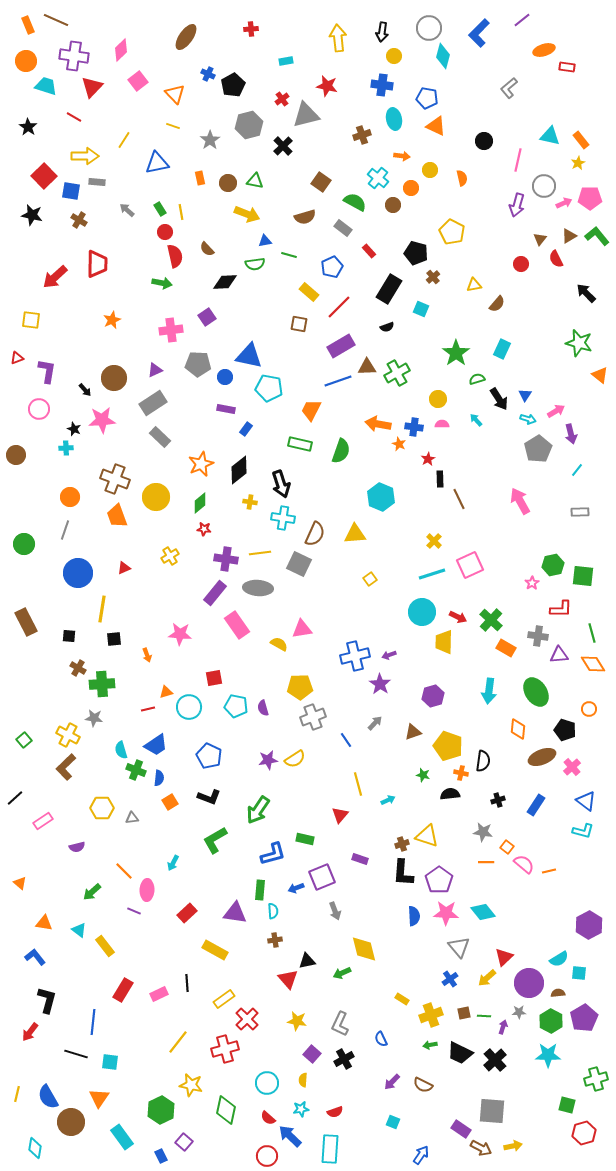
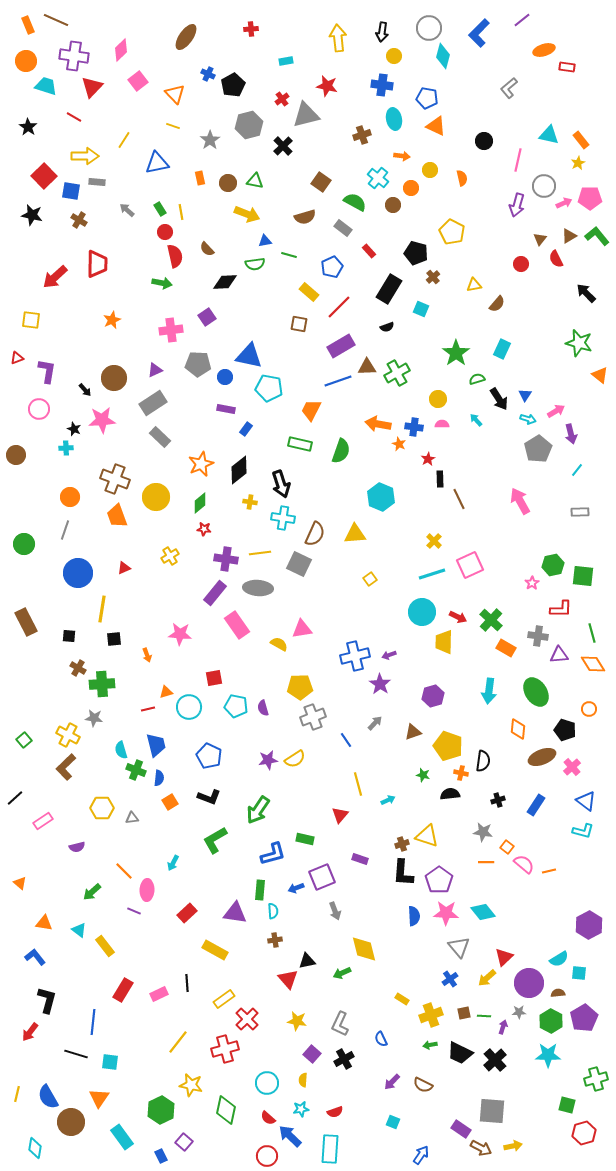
cyan triangle at (550, 136): moved 1 px left, 1 px up
blue trapezoid at (156, 745): rotated 70 degrees counterclockwise
